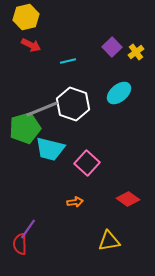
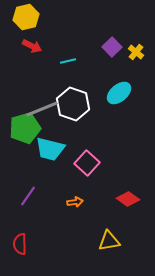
red arrow: moved 1 px right, 1 px down
yellow cross: rotated 14 degrees counterclockwise
purple line: moved 33 px up
